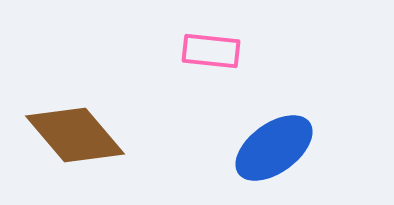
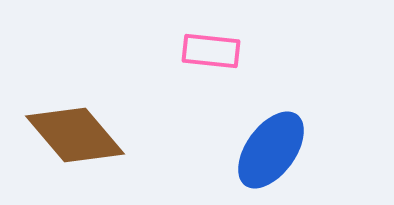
blue ellipse: moved 3 px left, 2 px down; rotated 18 degrees counterclockwise
